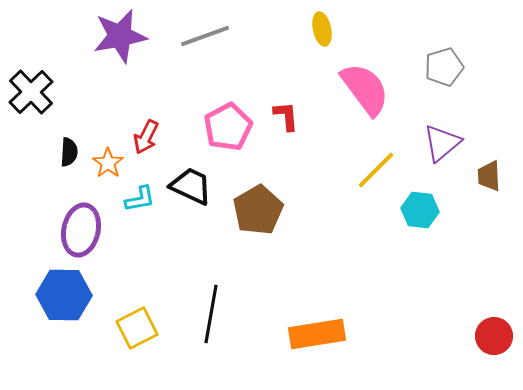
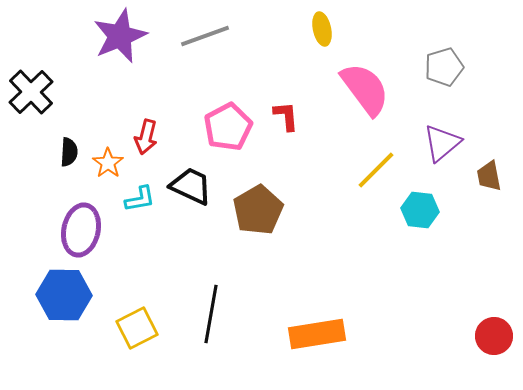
purple star: rotated 12 degrees counterclockwise
red arrow: rotated 12 degrees counterclockwise
brown trapezoid: rotated 8 degrees counterclockwise
